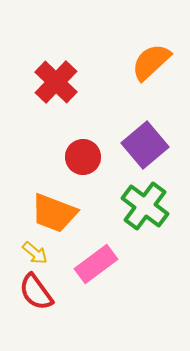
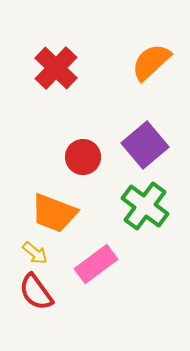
red cross: moved 14 px up
